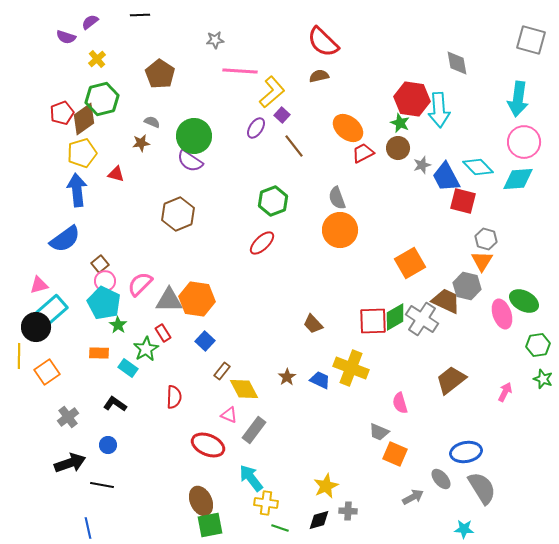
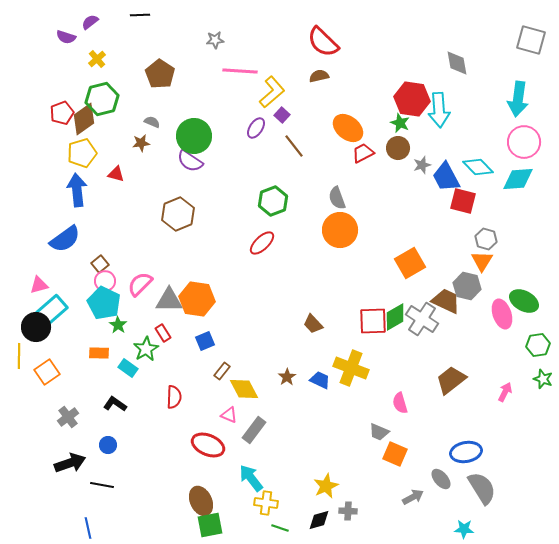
blue square at (205, 341): rotated 24 degrees clockwise
